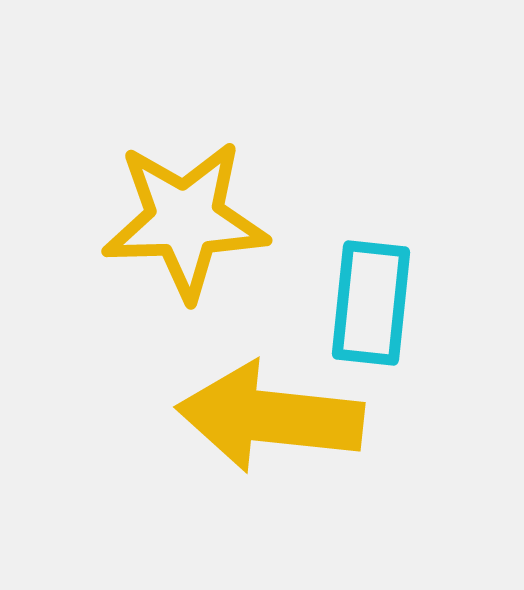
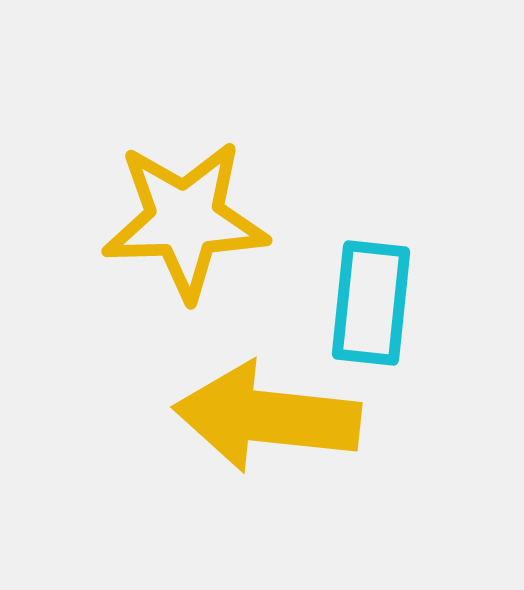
yellow arrow: moved 3 px left
